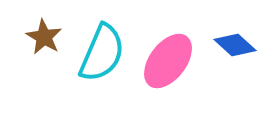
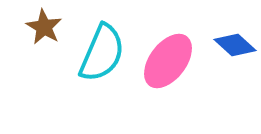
brown star: moved 10 px up
